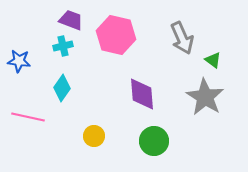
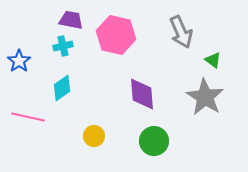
purple trapezoid: rotated 10 degrees counterclockwise
gray arrow: moved 1 px left, 6 px up
blue star: rotated 30 degrees clockwise
cyan diamond: rotated 20 degrees clockwise
